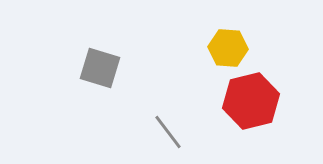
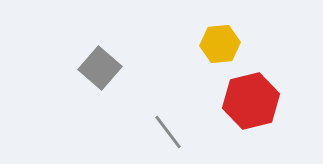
yellow hexagon: moved 8 px left, 4 px up; rotated 9 degrees counterclockwise
gray square: rotated 24 degrees clockwise
